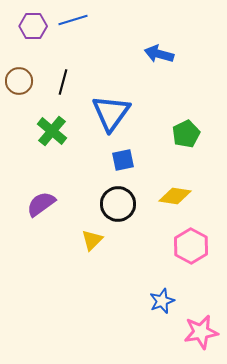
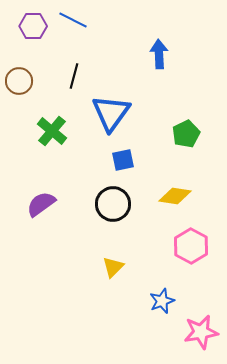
blue line: rotated 44 degrees clockwise
blue arrow: rotated 72 degrees clockwise
black line: moved 11 px right, 6 px up
black circle: moved 5 px left
yellow triangle: moved 21 px right, 27 px down
